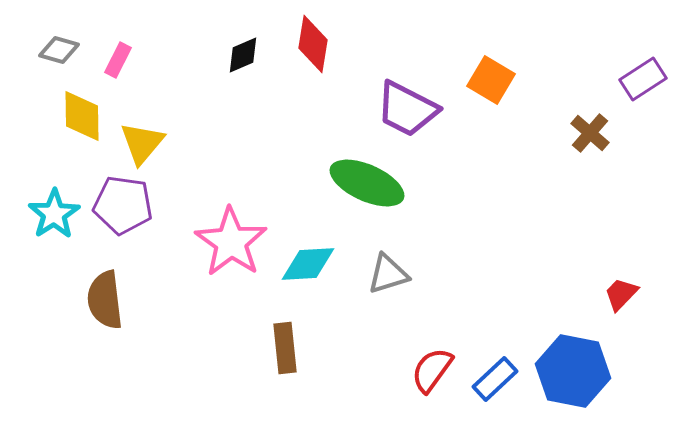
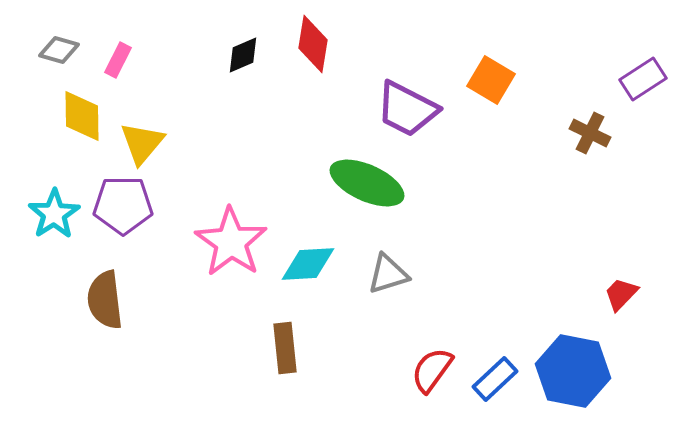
brown cross: rotated 15 degrees counterclockwise
purple pentagon: rotated 8 degrees counterclockwise
